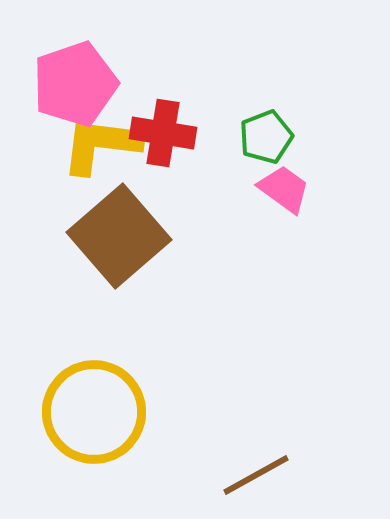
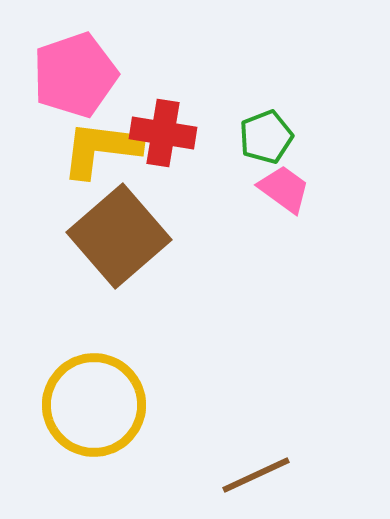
pink pentagon: moved 9 px up
yellow L-shape: moved 4 px down
yellow circle: moved 7 px up
brown line: rotated 4 degrees clockwise
